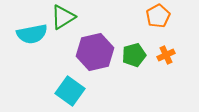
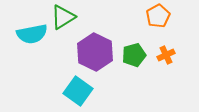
purple hexagon: rotated 21 degrees counterclockwise
cyan square: moved 8 px right
